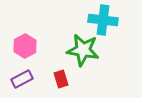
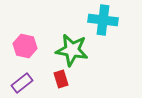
pink hexagon: rotated 20 degrees counterclockwise
green star: moved 11 px left
purple rectangle: moved 4 px down; rotated 10 degrees counterclockwise
